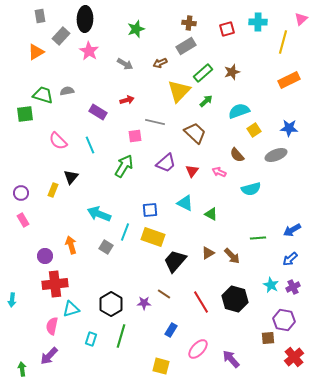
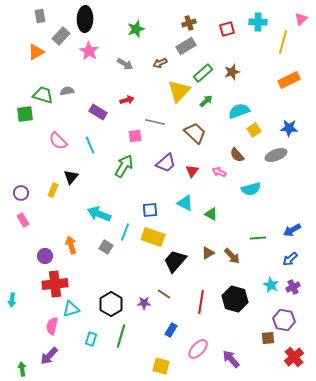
brown cross at (189, 23): rotated 24 degrees counterclockwise
red line at (201, 302): rotated 40 degrees clockwise
